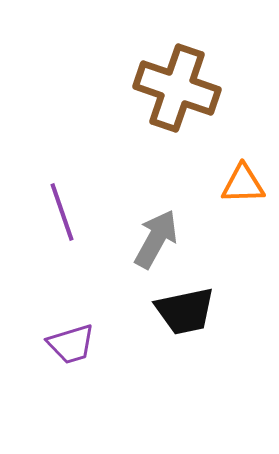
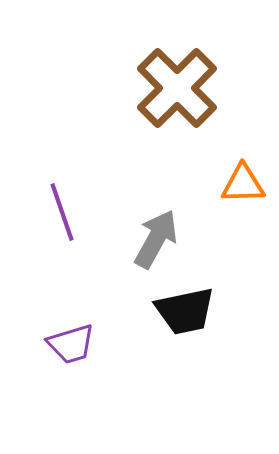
brown cross: rotated 26 degrees clockwise
